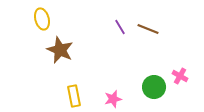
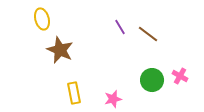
brown line: moved 5 px down; rotated 15 degrees clockwise
green circle: moved 2 px left, 7 px up
yellow rectangle: moved 3 px up
